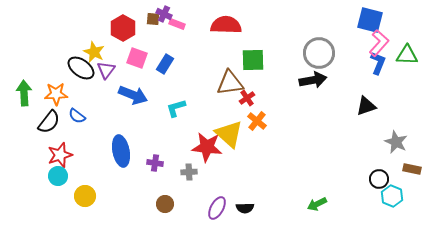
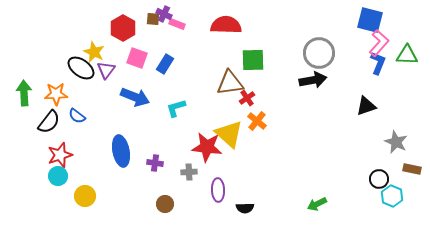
blue arrow at (133, 95): moved 2 px right, 2 px down
purple ellipse at (217, 208): moved 1 px right, 18 px up; rotated 30 degrees counterclockwise
